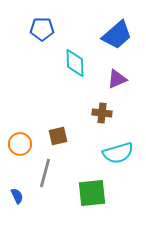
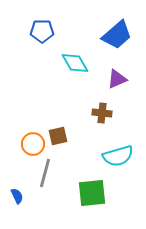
blue pentagon: moved 2 px down
cyan diamond: rotated 28 degrees counterclockwise
orange circle: moved 13 px right
cyan semicircle: moved 3 px down
